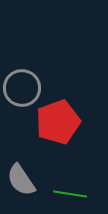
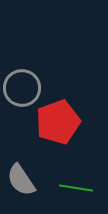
green line: moved 6 px right, 6 px up
